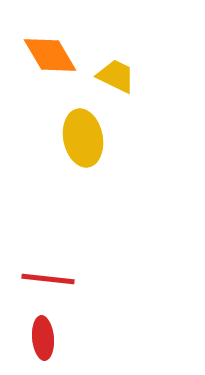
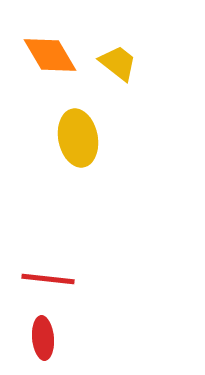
yellow trapezoid: moved 2 px right, 13 px up; rotated 12 degrees clockwise
yellow ellipse: moved 5 px left
